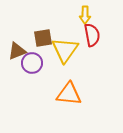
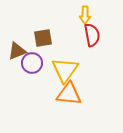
yellow triangle: moved 20 px down
